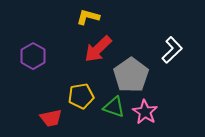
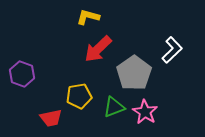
purple hexagon: moved 11 px left, 18 px down; rotated 10 degrees counterclockwise
gray pentagon: moved 3 px right, 2 px up
yellow pentagon: moved 2 px left
green triangle: rotated 40 degrees counterclockwise
